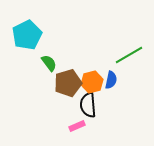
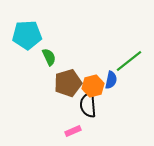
cyan pentagon: rotated 24 degrees clockwise
green line: moved 6 px down; rotated 8 degrees counterclockwise
green semicircle: moved 6 px up; rotated 12 degrees clockwise
orange hexagon: moved 1 px right, 4 px down
pink rectangle: moved 4 px left, 5 px down
